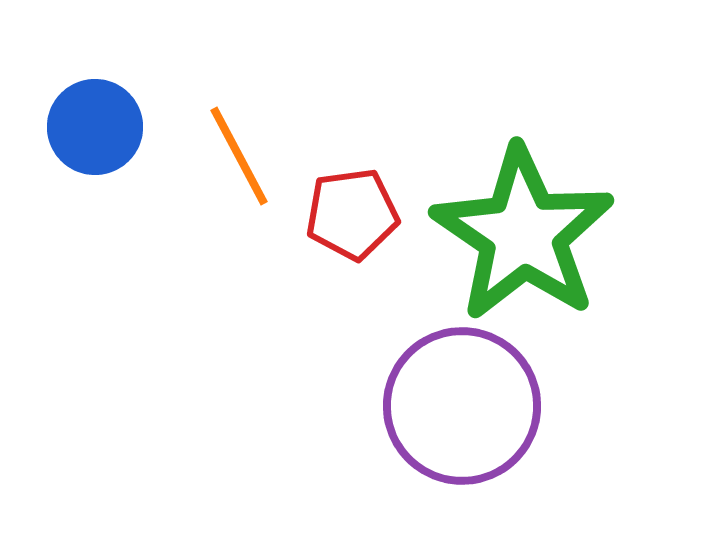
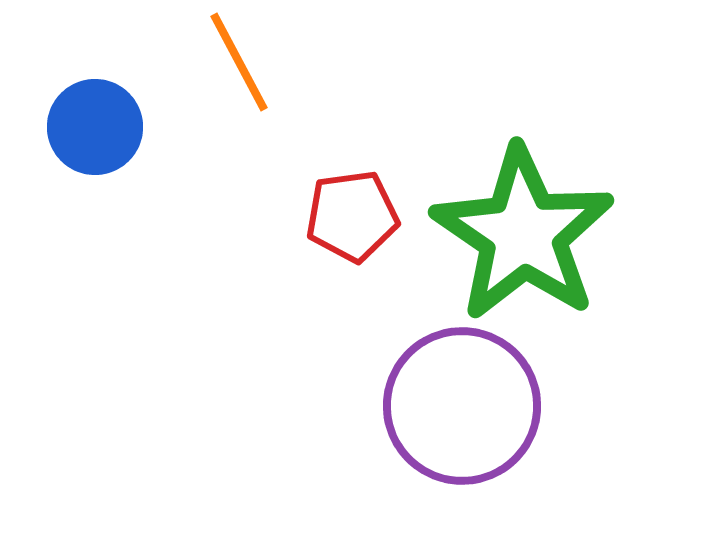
orange line: moved 94 px up
red pentagon: moved 2 px down
